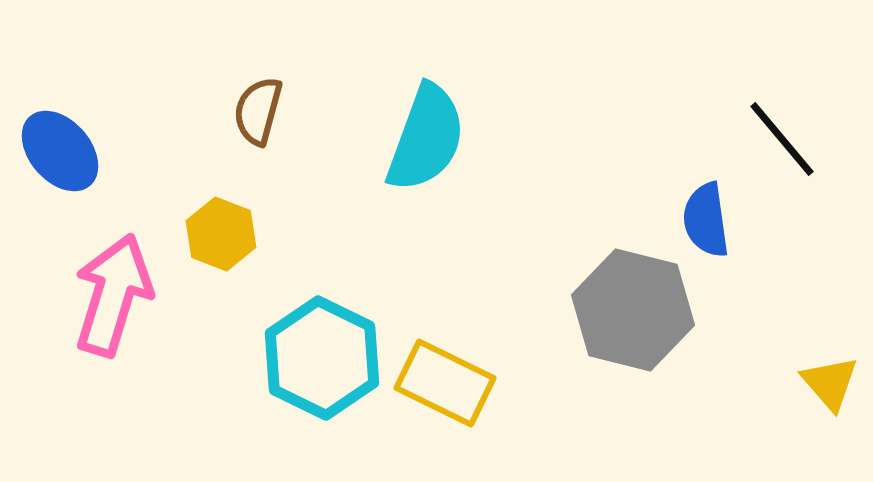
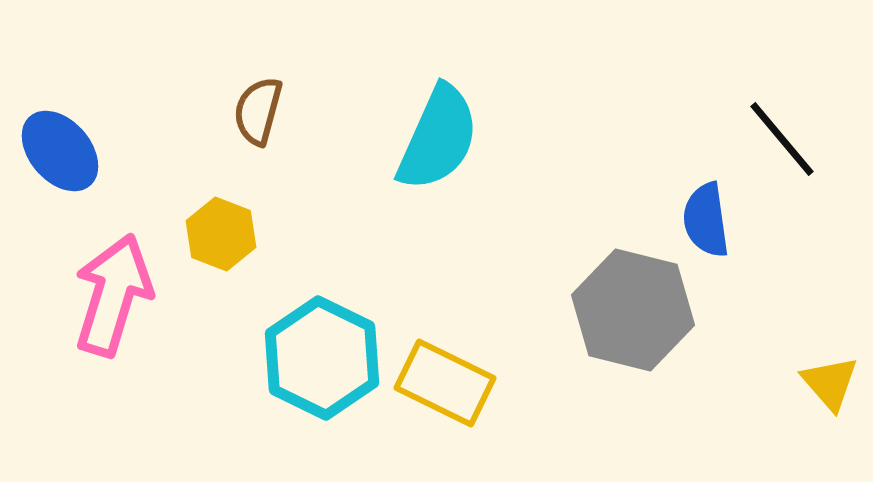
cyan semicircle: moved 12 px right; rotated 4 degrees clockwise
